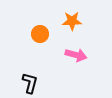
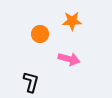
pink arrow: moved 7 px left, 4 px down
black L-shape: moved 1 px right, 1 px up
